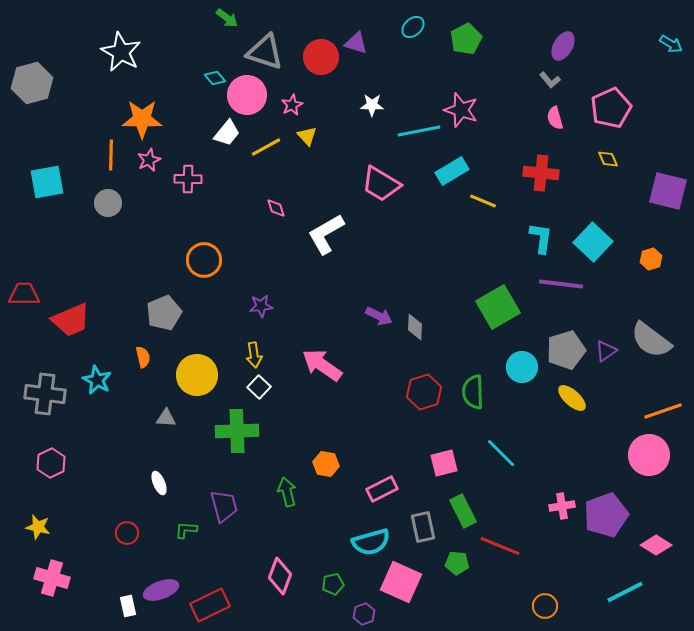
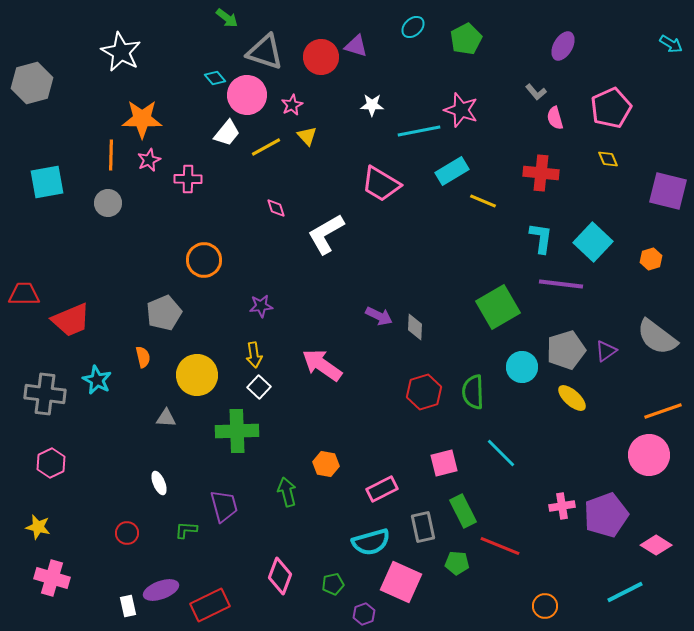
purple triangle at (356, 43): moved 3 px down
gray L-shape at (550, 80): moved 14 px left, 12 px down
gray semicircle at (651, 340): moved 6 px right, 3 px up
